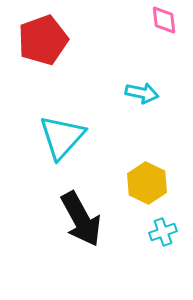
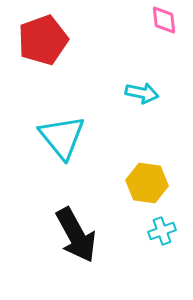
cyan triangle: rotated 21 degrees counterclockwise
yellow hexagon: rotated 18 degrees counterclockwise
black arrow: moved 5 px left, 16 px down
cyan cross: moved 1 px left, 1 px up
